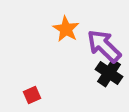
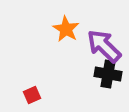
black cross: moved 1 px left, 1 px down; rotated 24 degrees counterclockwise
